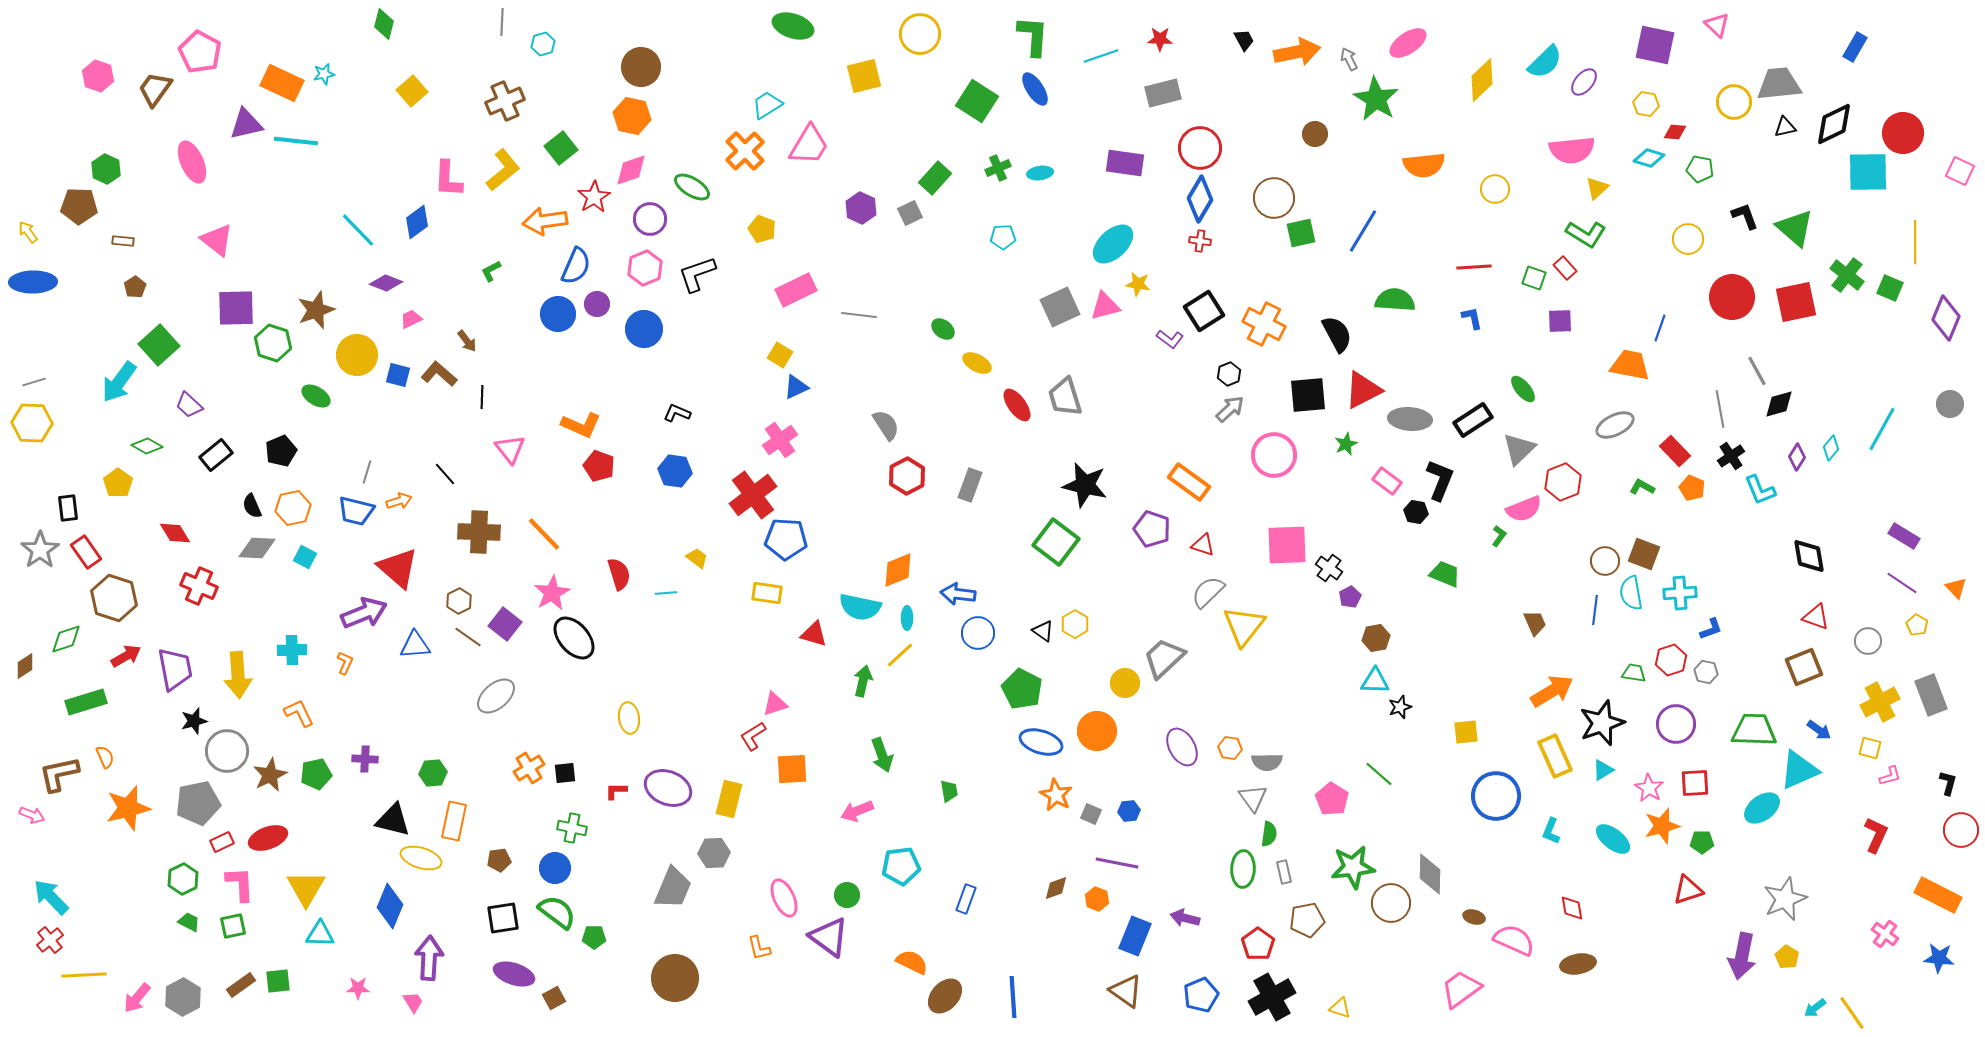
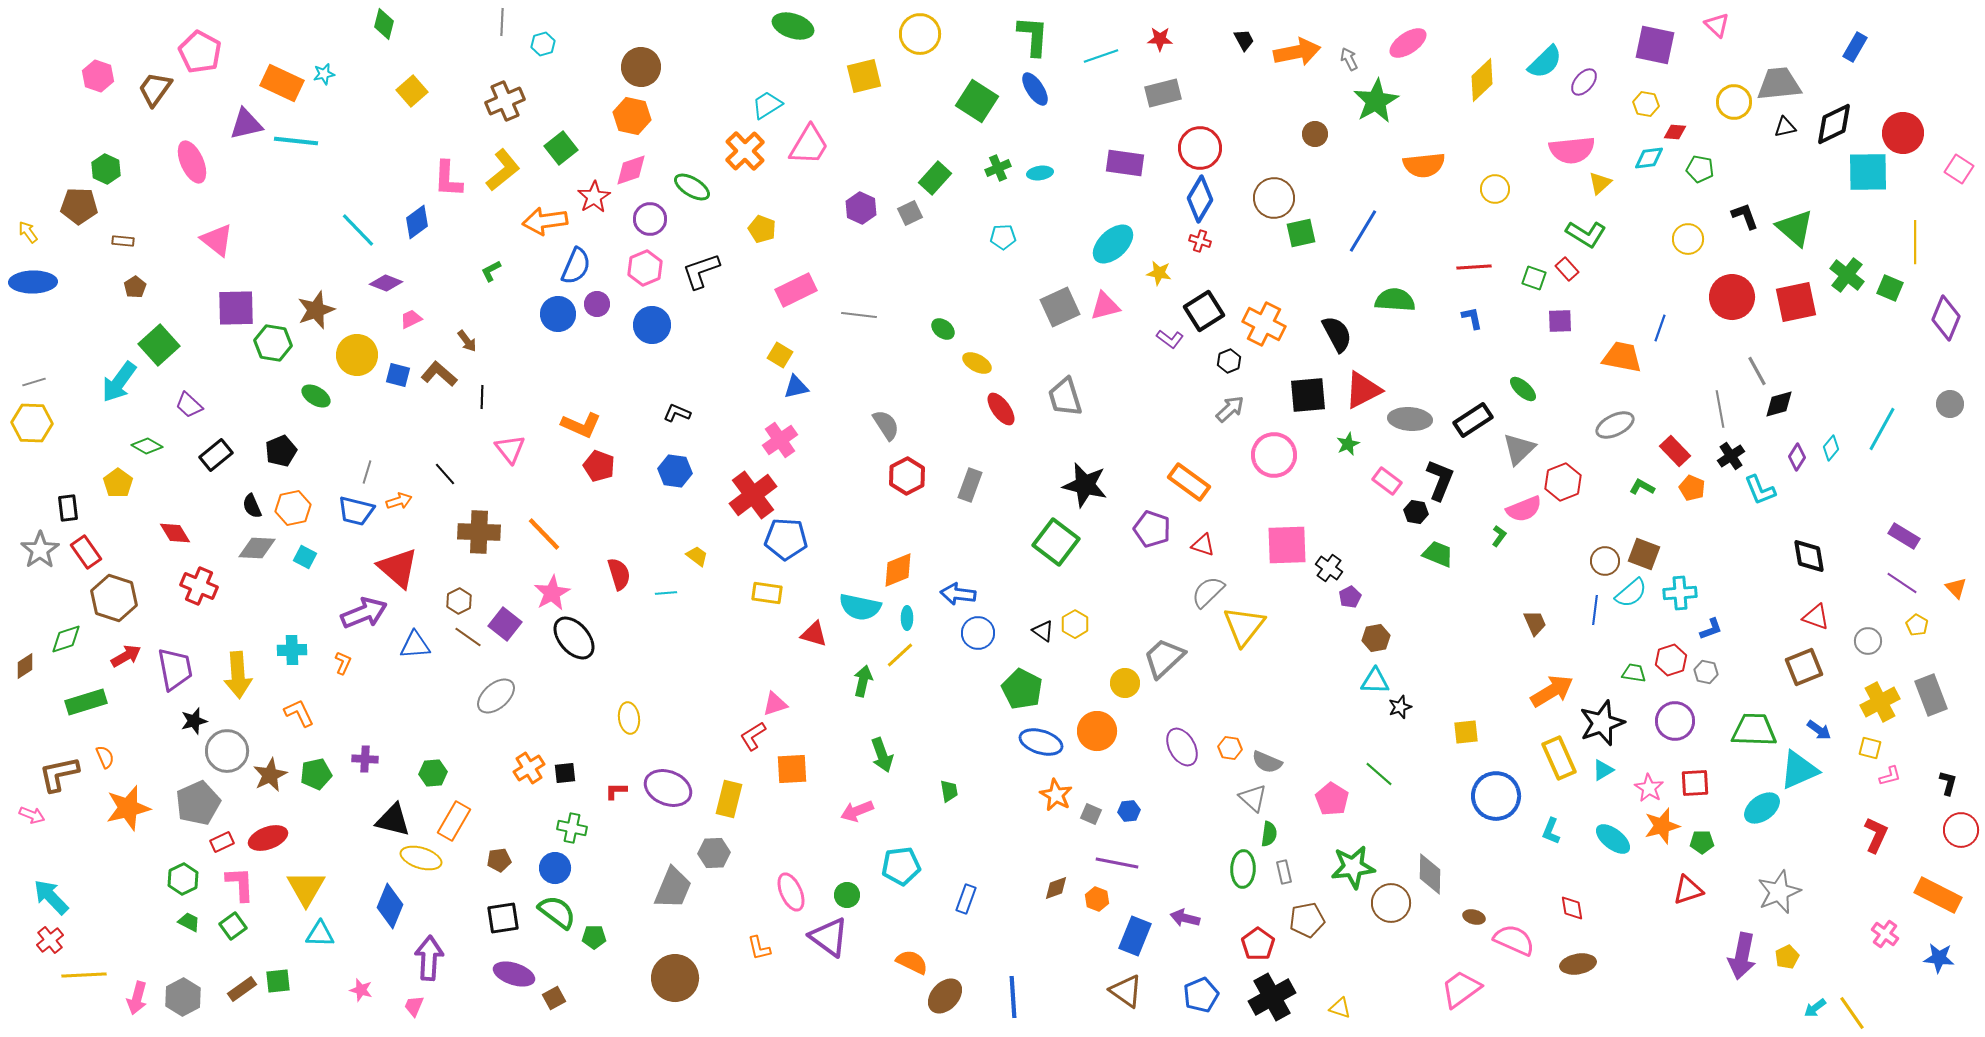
green star at (1376, 99): moved 2 px down; rotated 12 degrees clockwise
cyan diamond at (1649, 158): rotated 24 degrees counterclockwise
pink square at (1960, 171): moved 1 px left, 2 px up; rotated 8 degrees clockwise
yellow triangle at (1597, 188): moved 3 px right, 5 px up
red cross at (1200, 241): rotated 10 degrees clockwise
red rectangle at (1565, 268): moved 2 px right, 1 px down
black L-shape at (697, 274): moved 4 px right, 3 px up
yellow star at (1138, 284): moved 21 px right, 11 px up
blue circle at (644, 329): moved 8 px right, 4 px up
green hexagon at (273, 343): rotated 9 degrees counterclockwise
orange trapezoid at (1630, 365): moved 8 px left, 8 px up
black hexagon at (1229, 374): moved 13 px up
blue triangle at (796, 387): rotated 12 degrees clockwise
green ellipse at (1523, 389): rotated 8 degrees counterclockwise
red ellipse at (1017, 405): moved 16 px left, 4 px down
green star at (1346, 444): moved 2 px right
yellow trapezoid at (697, 558): moved 2 px up
green trapezoid at (1445, 574): moved 7 px left, 20 px up
cyan semicircle at (1631, 593): rotated 120 degrees counterclockwise
orange L-shape at (345, 663): moved 2 px left
purple circle at (1676, 724): moved 1 px left, 3 px up
yellow rectangle at (1555, 756): moved 4 px right, 2 px down
gray semicircle at (1267, 762): rotated 24 degrees clockwise
gray triangle at (1253, 798): rotated 12 degrees counterclockwise
gray pentagon at (198, 803): rotated 12 degrees counterclockwise
orange rectangle at (454, 821): rotated 18 degrees clockwise
pink ellipse at (784, 898): moved 7 px right, 6 px up
gray star at (1785, 899): moved 6 px left, 7 px up
green square at (233, 926): rotated 24 degrees counterclockwise
yellow pentagon at (1787, 957): rotated 15 degrees clockwise
brown rectangle at (241, 985): moved 1 px right, 4 px down
pink star at (358, 988): moved 3 px right, 2 px down; rotated 15 degrees clockwise
pink arrow at (137, 998): rotated 24 degrees counterclockwise
pink trapezoid at (413, 1002): moved 1 px right, 4 px down; rotated 125 degrees counterclockwise
